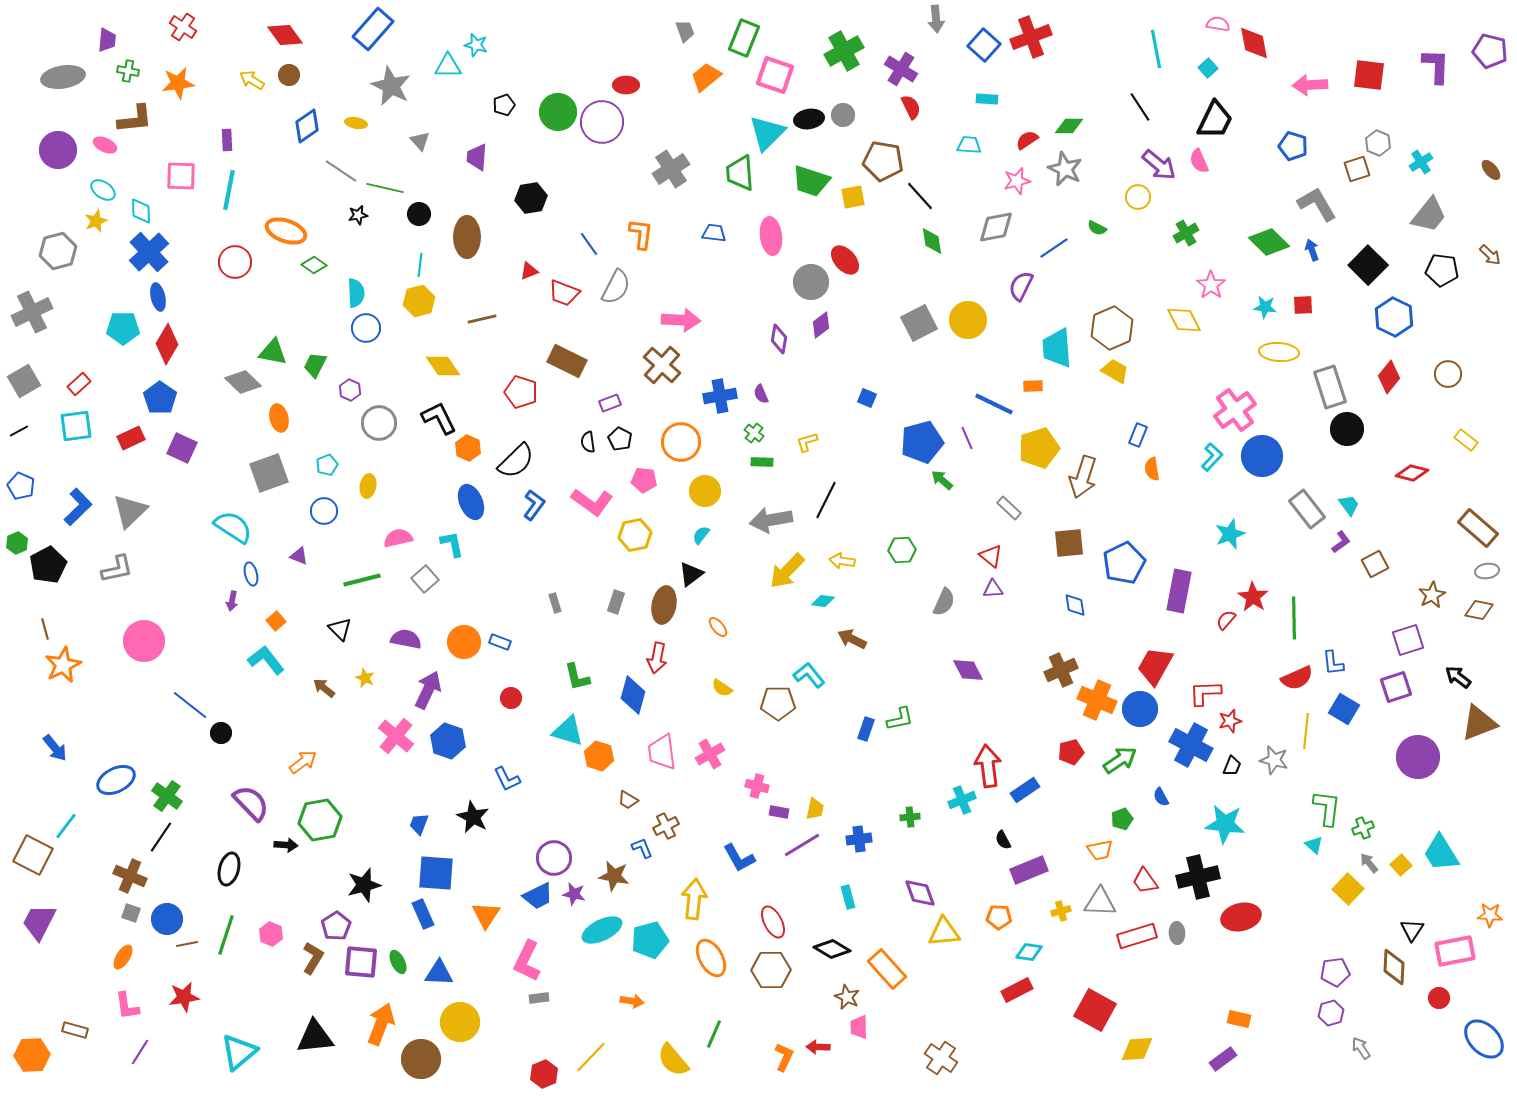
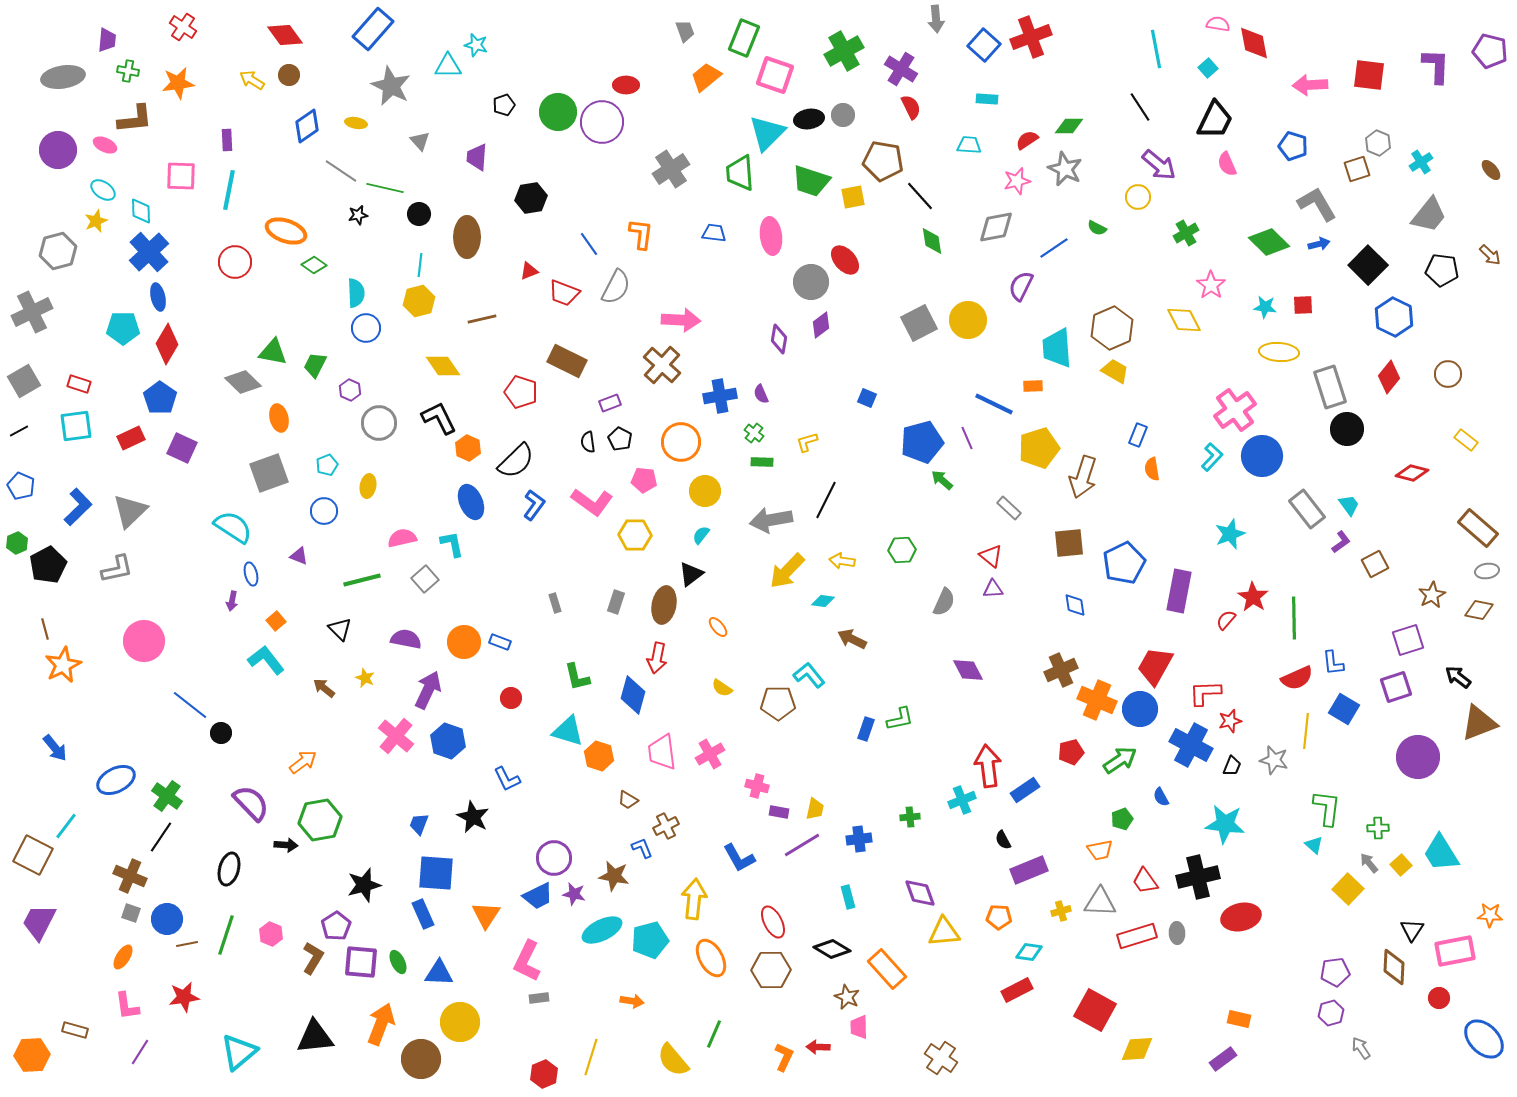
pink semicircle at (1199, 161): moved 28 px right, 3 px down
blue arrow at (1312, 250): moved 7 px right, 6 px up; rotated 95 degrees clockwise
red rectangle at (79, 384): rotated 60 degrees clockwise
yellow hexagon at (635, 535): rotated 12 degrees clockwise
pink semicircle at (398, 538): moved 4 px right
green cross at (1363, 828): moved 15 px right; rotated 20 degrees clockwise
yellow line at (591, 1057): rotated 27 degrees counterclockwise
